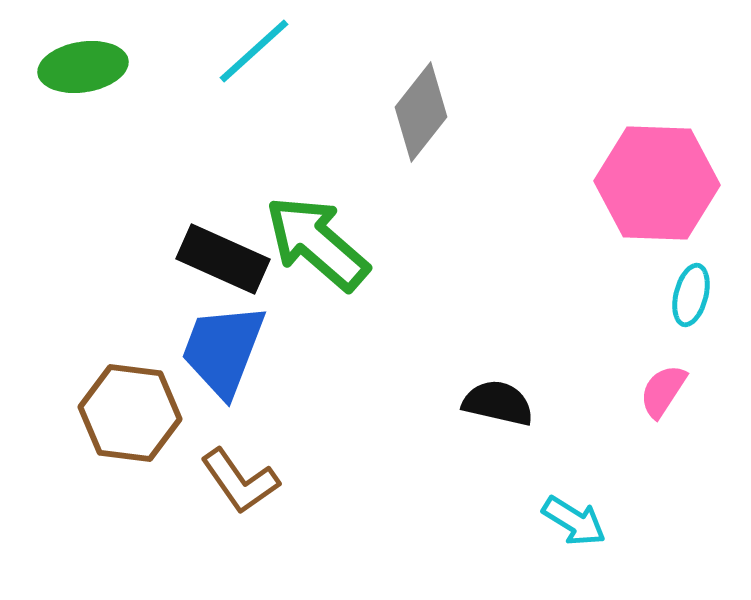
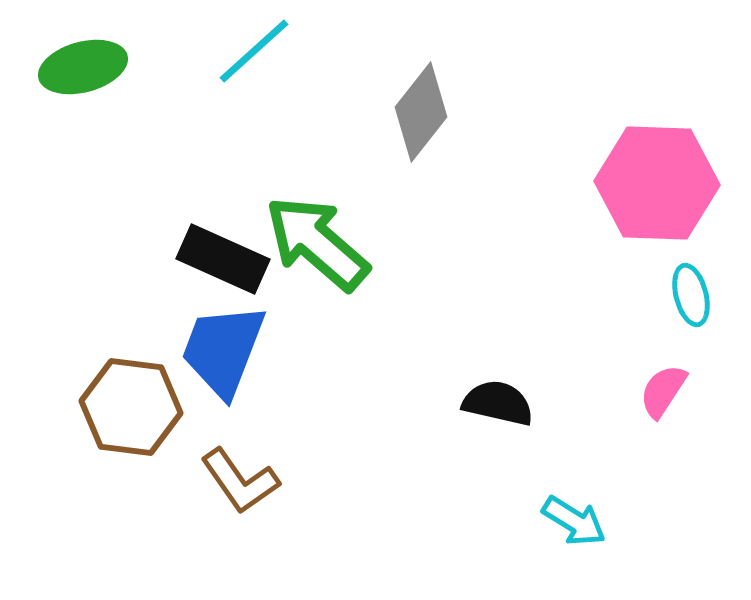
green ellipse: rotated 6 degrees counterclockwise
cyan ellipse: rotated 28 degrees counterclockwise
brown hexagon: moved 1 px right, 6 px up
